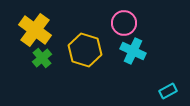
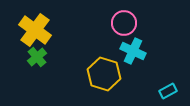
yellow hexagon: moved 19 px right, 24 px down
green cross: moved 5 px left, 1 px up
